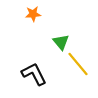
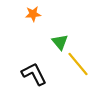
green triangle: moved 1 px left
